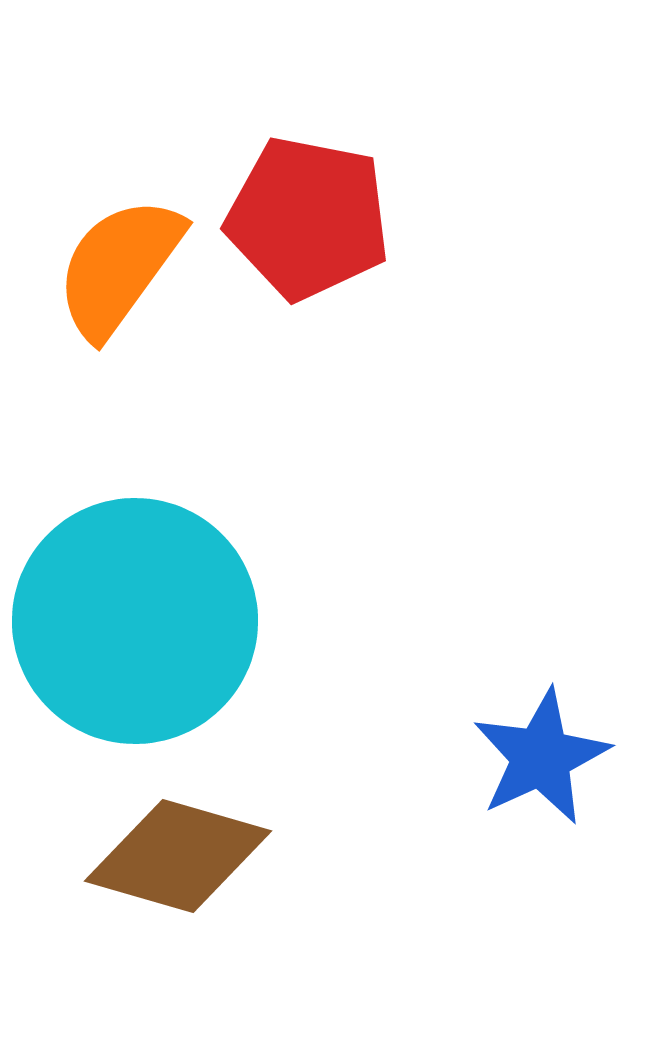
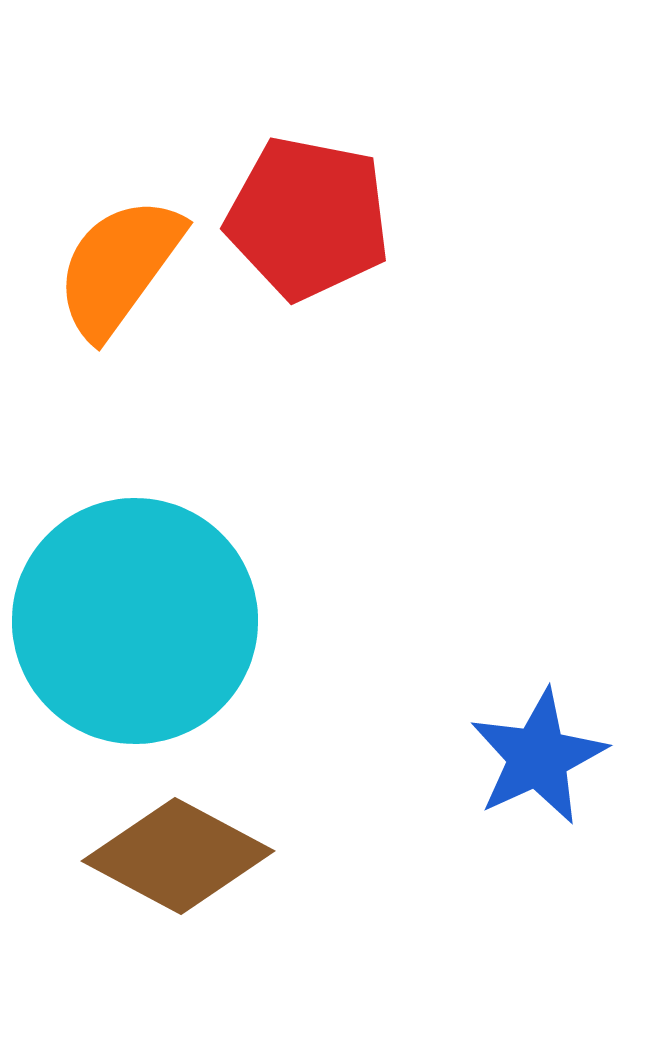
blue star: moved 3 px left
brown diamond: rotated 12 degrees clockwise
